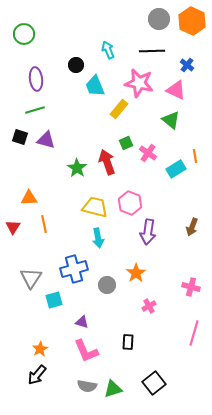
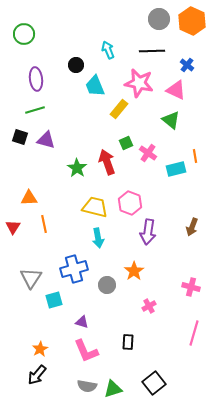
cyan rectangle at (176, 169): rotated 18 degrees clockwise
orange star at (136, 273): moved 2 px left, 2 px up
